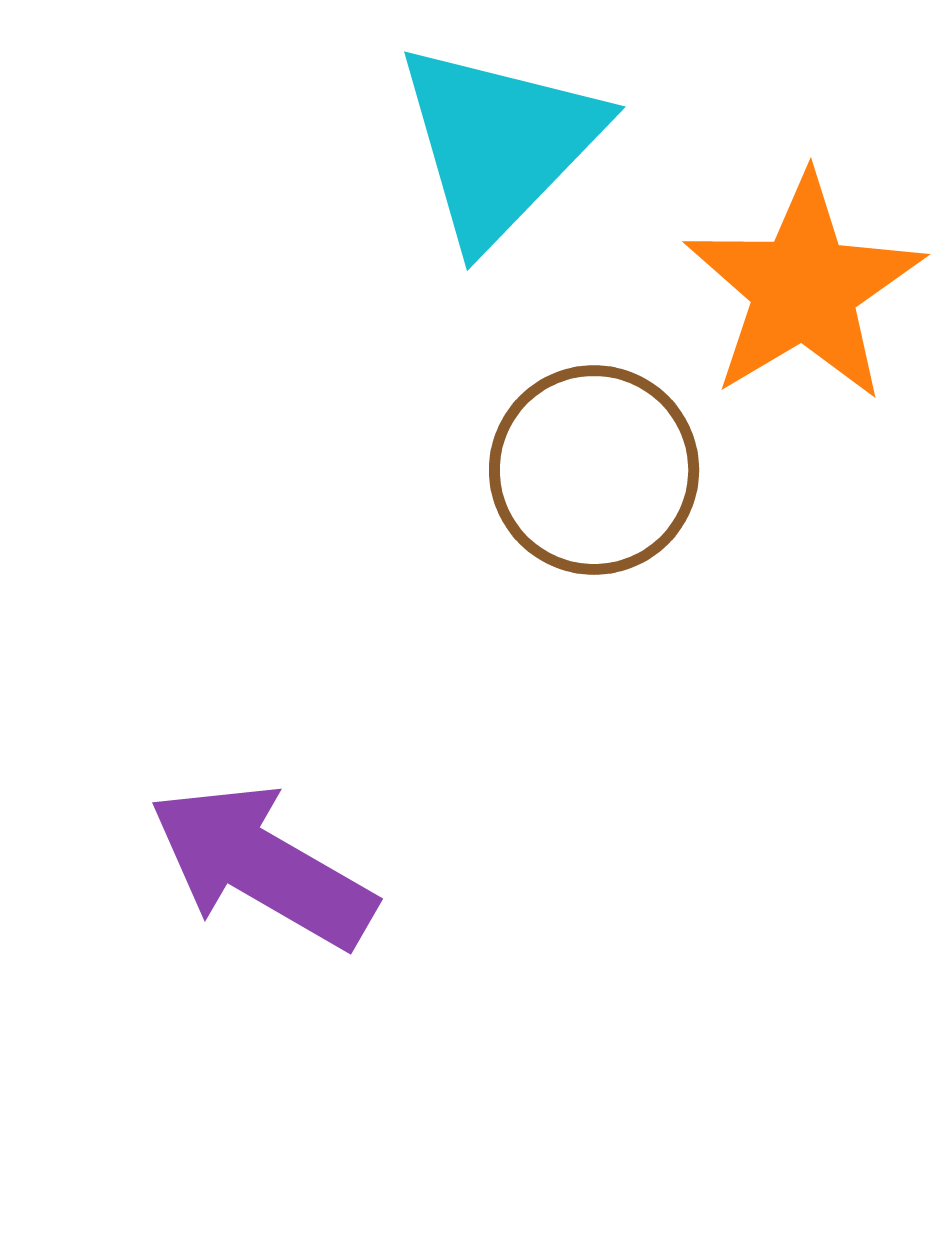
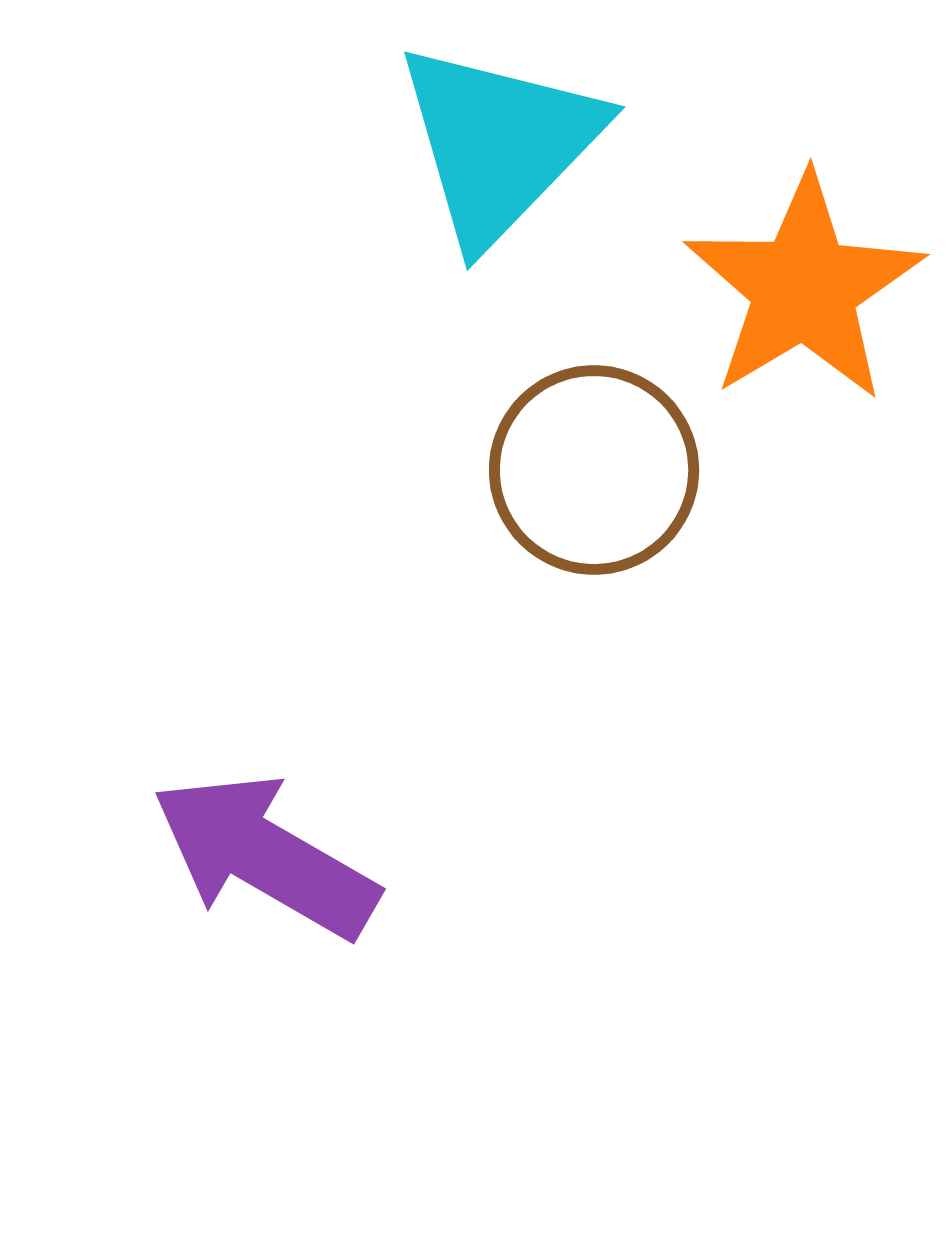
purple arrow: moved 3 px right, 10 px up
